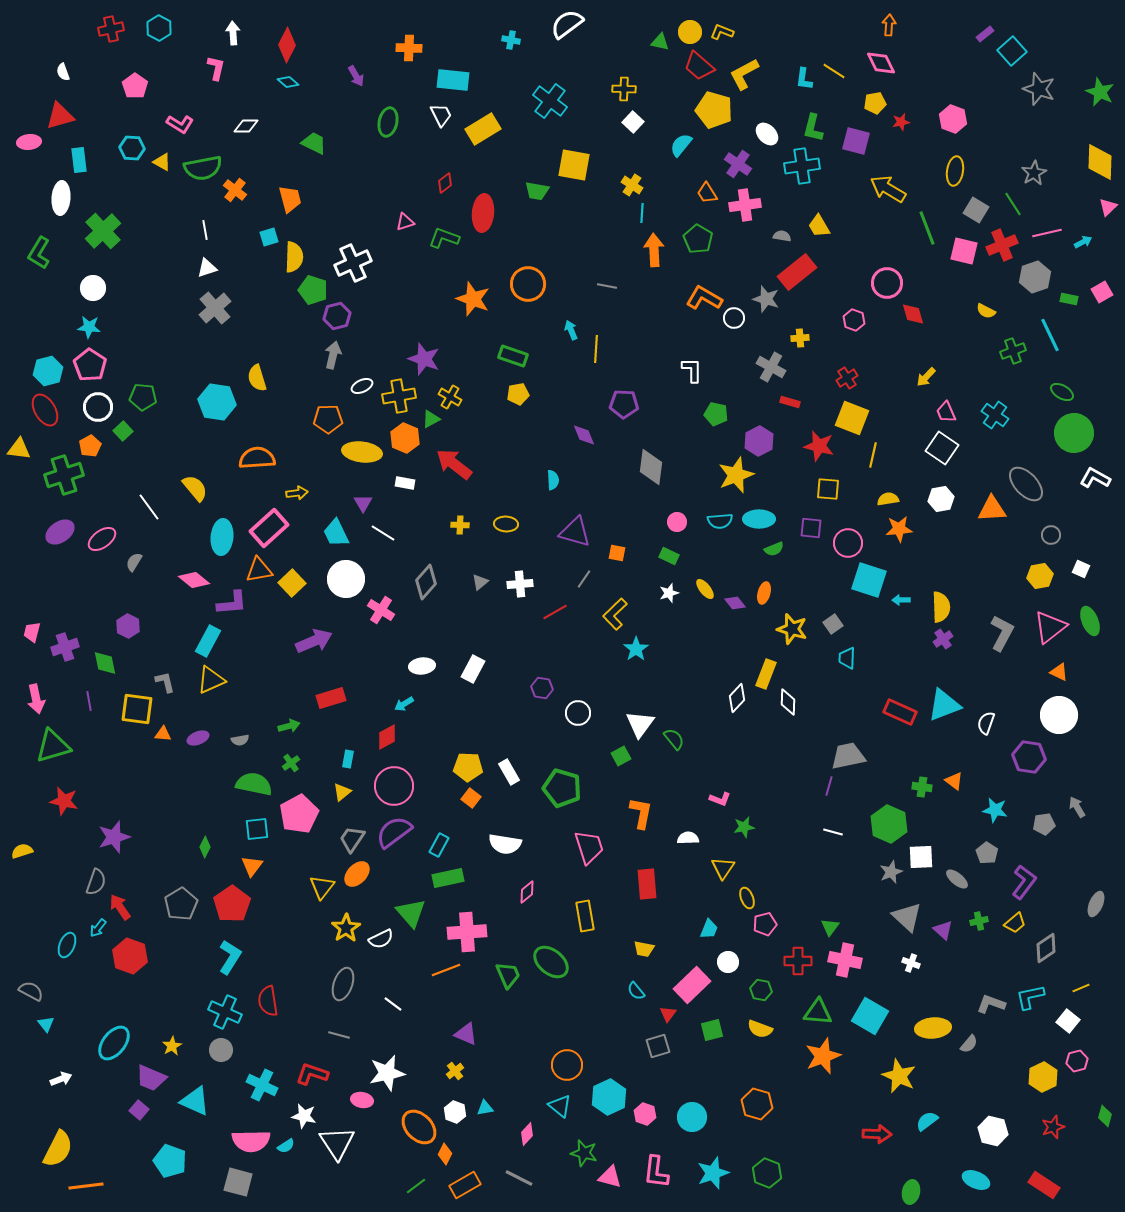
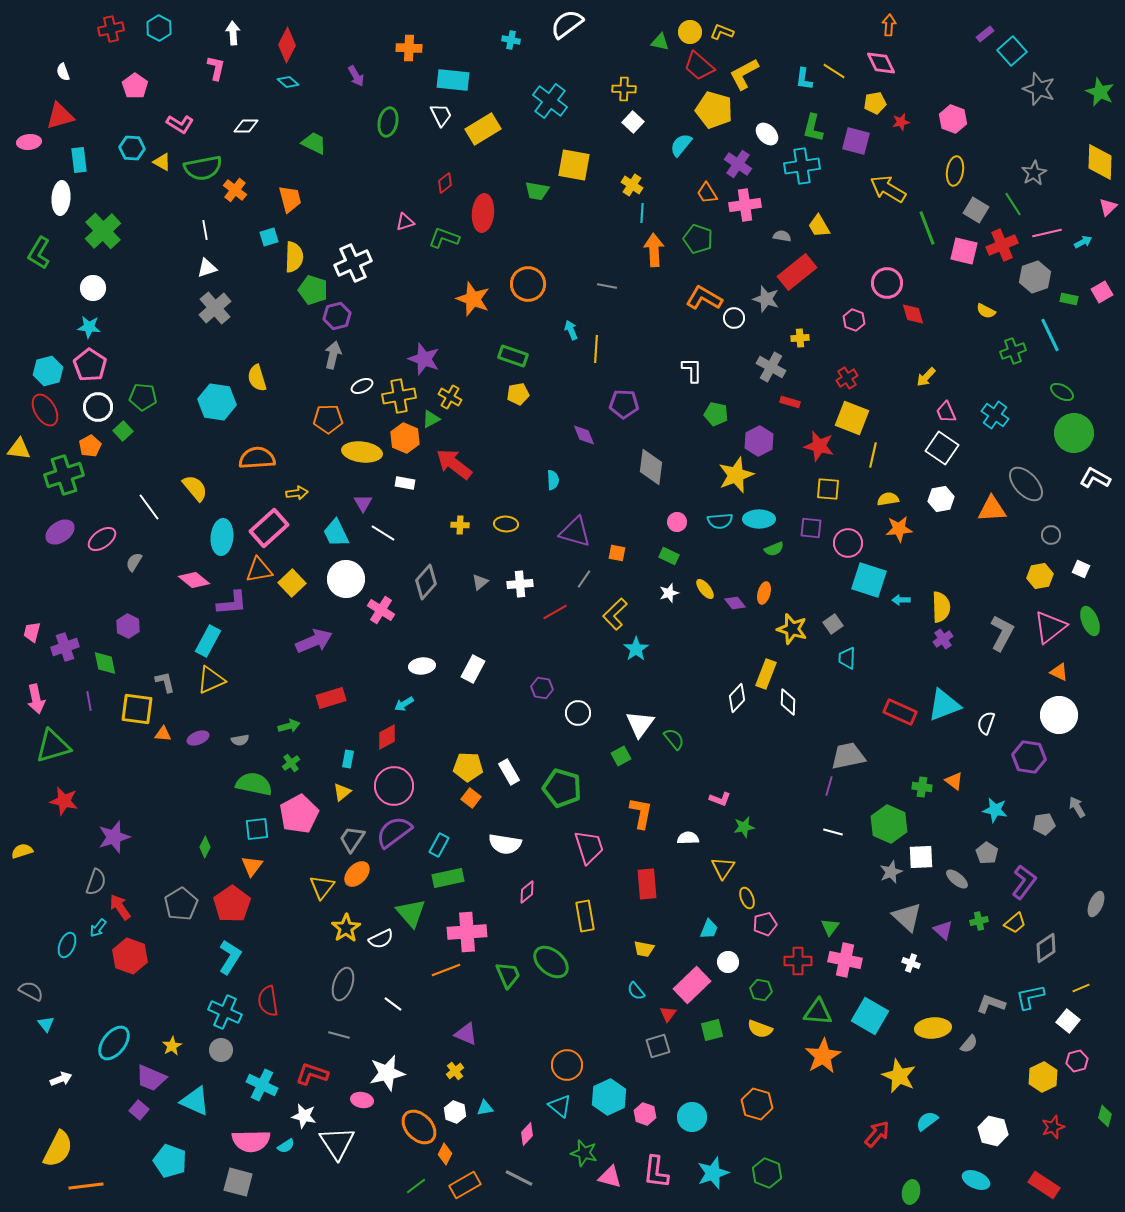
green pentagon at (698, 239): rotated 12 degrees counterclockwise
orange star at (823, 1056): rotated 9 degrees counterclockwise
red arrow at (877, 1134): rotated 52 degrees counterclockwise
